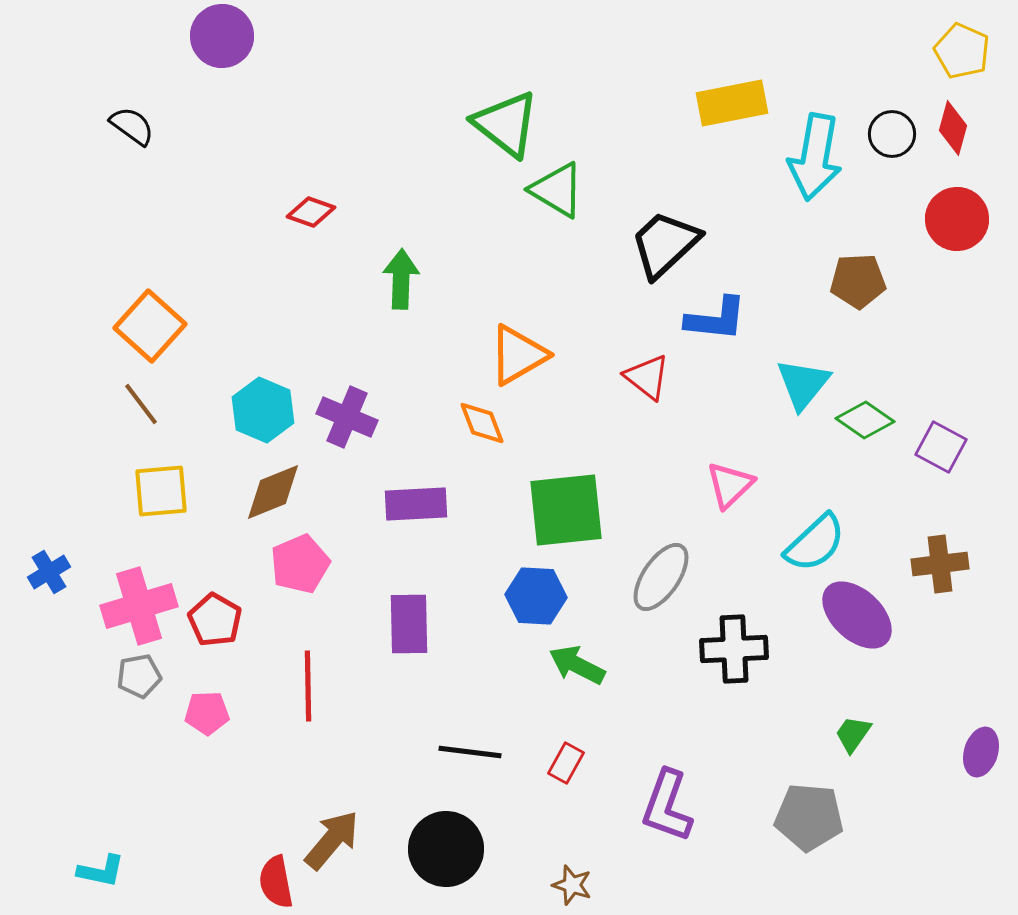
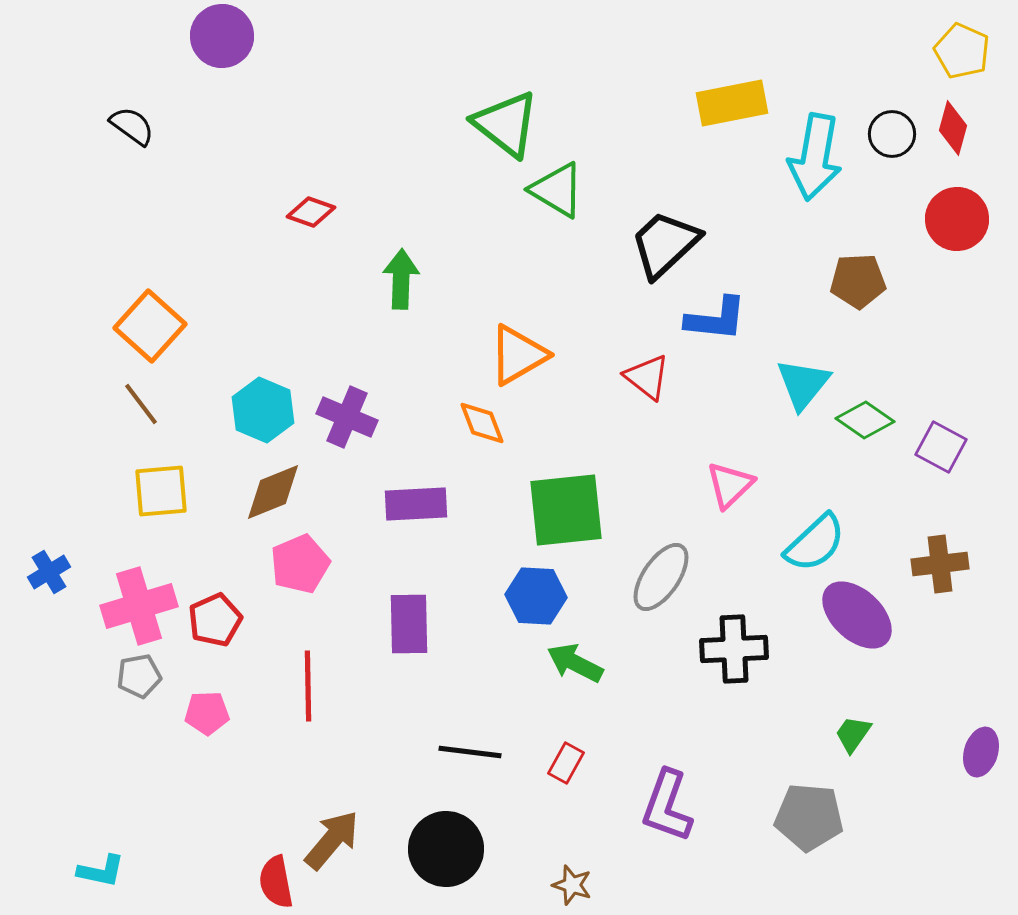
red pentagon at (215, 620): rotated 18 degrees clockwise
green arrow at (577, 665): moved 2 px left, 2 px up
